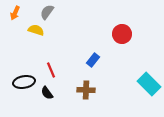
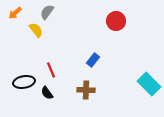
orange arrow: rotated 24 degrees clockwise
yellow semicircle: rotated 35 degrees clockwise
red circle: moved 6 px left, 13 px up
